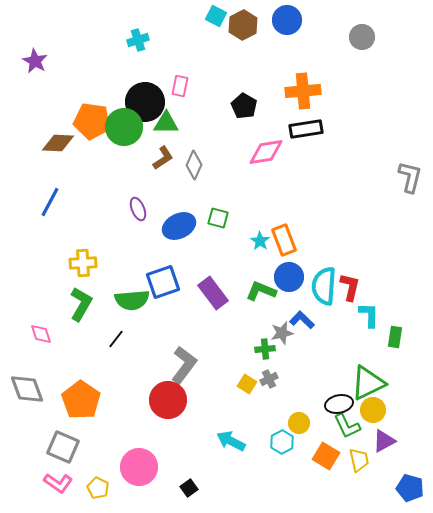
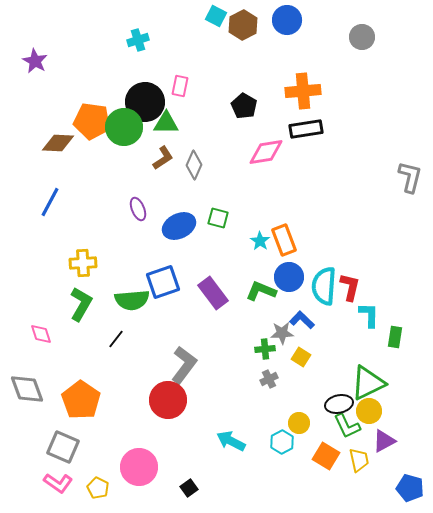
gray star at (282, 333): rotated 10 degrees clockwise
yellow square at (247, 384): moved 54 px right, 27 px up
yellow circle at (373, 410): moved 4 px left, 1 px down
